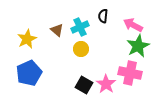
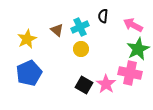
green star: moved 3 px down
